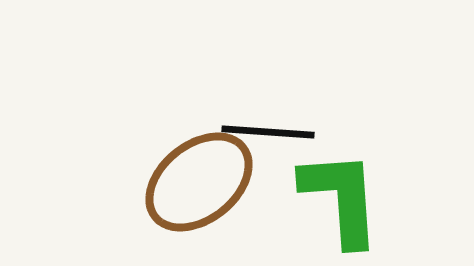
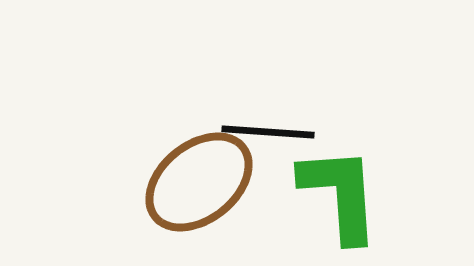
green L-shape: moved 1 px left, 4 px up
